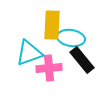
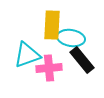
cyan triangle: moved 2 px left, 2 px down
